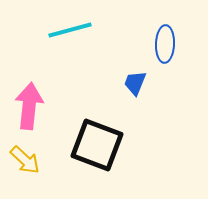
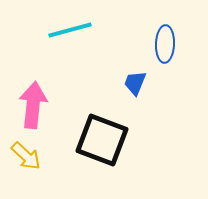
pink arrow: moved 4 px right, 1 px up
black square: moved 5 px right, 5 px up
yellow arrow: moved 1 px right, 4 px up
